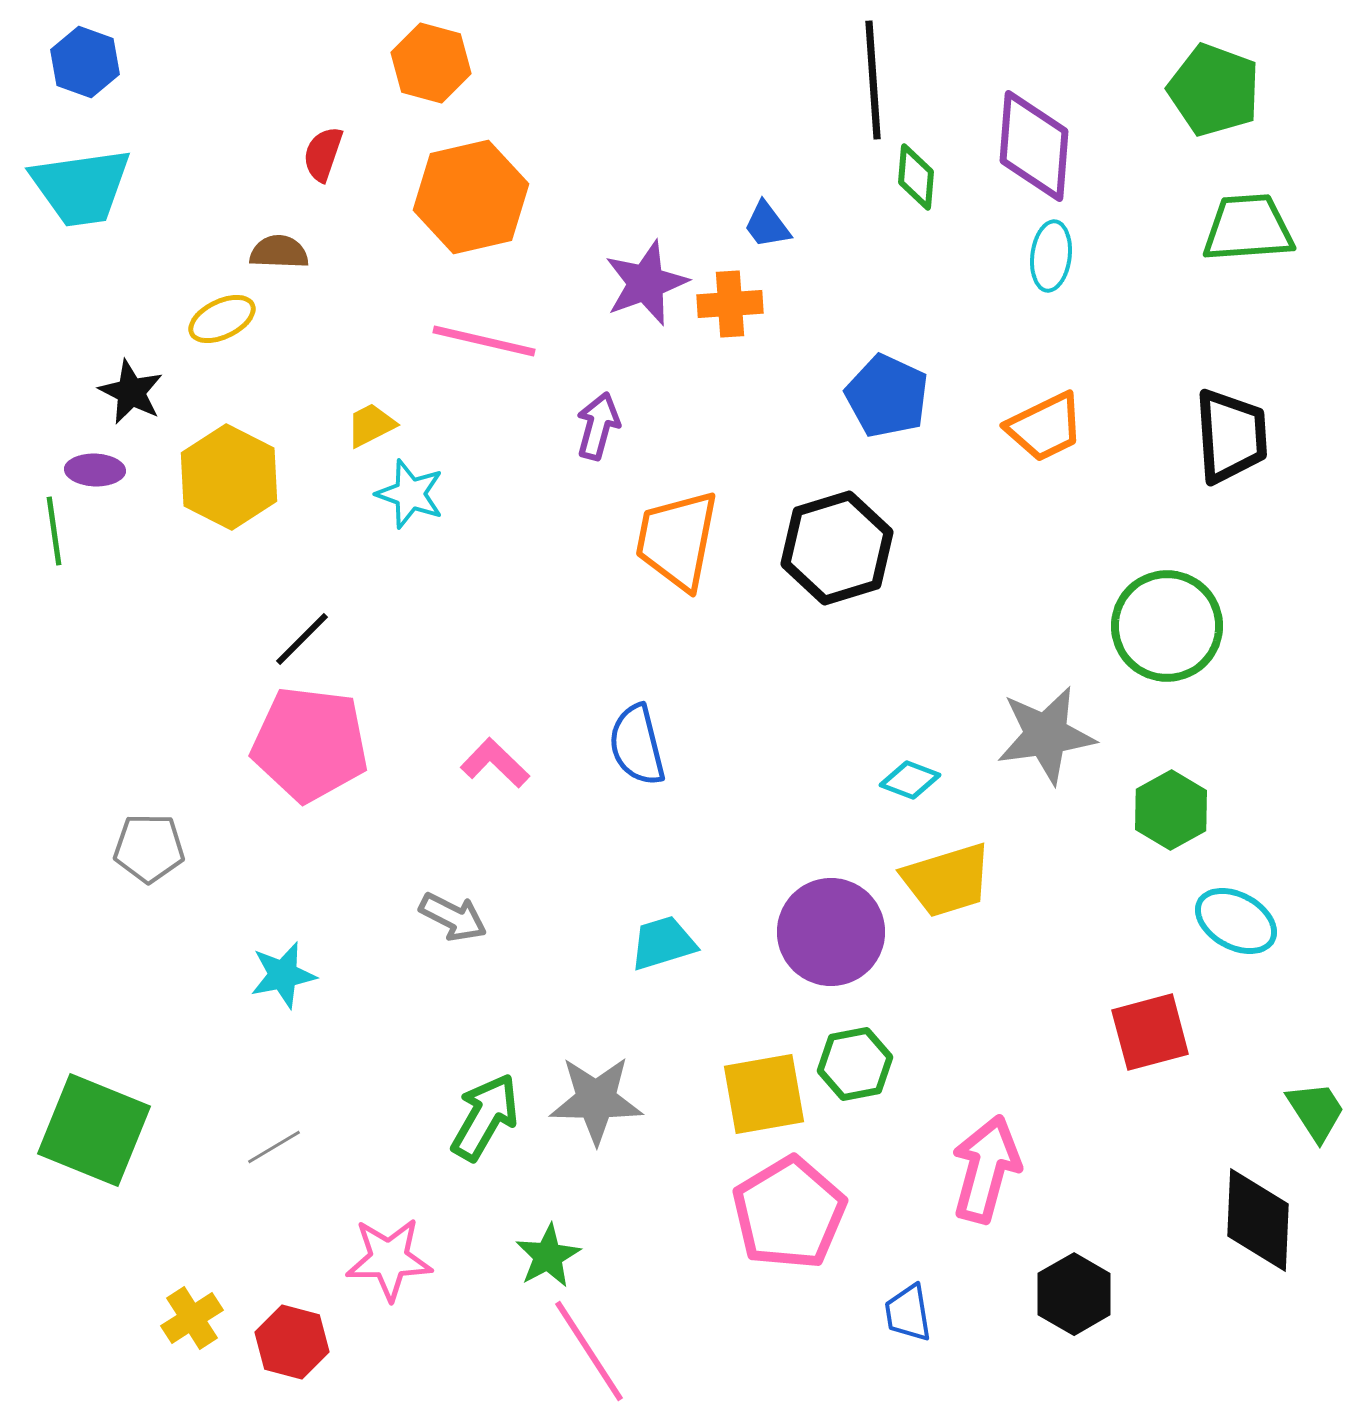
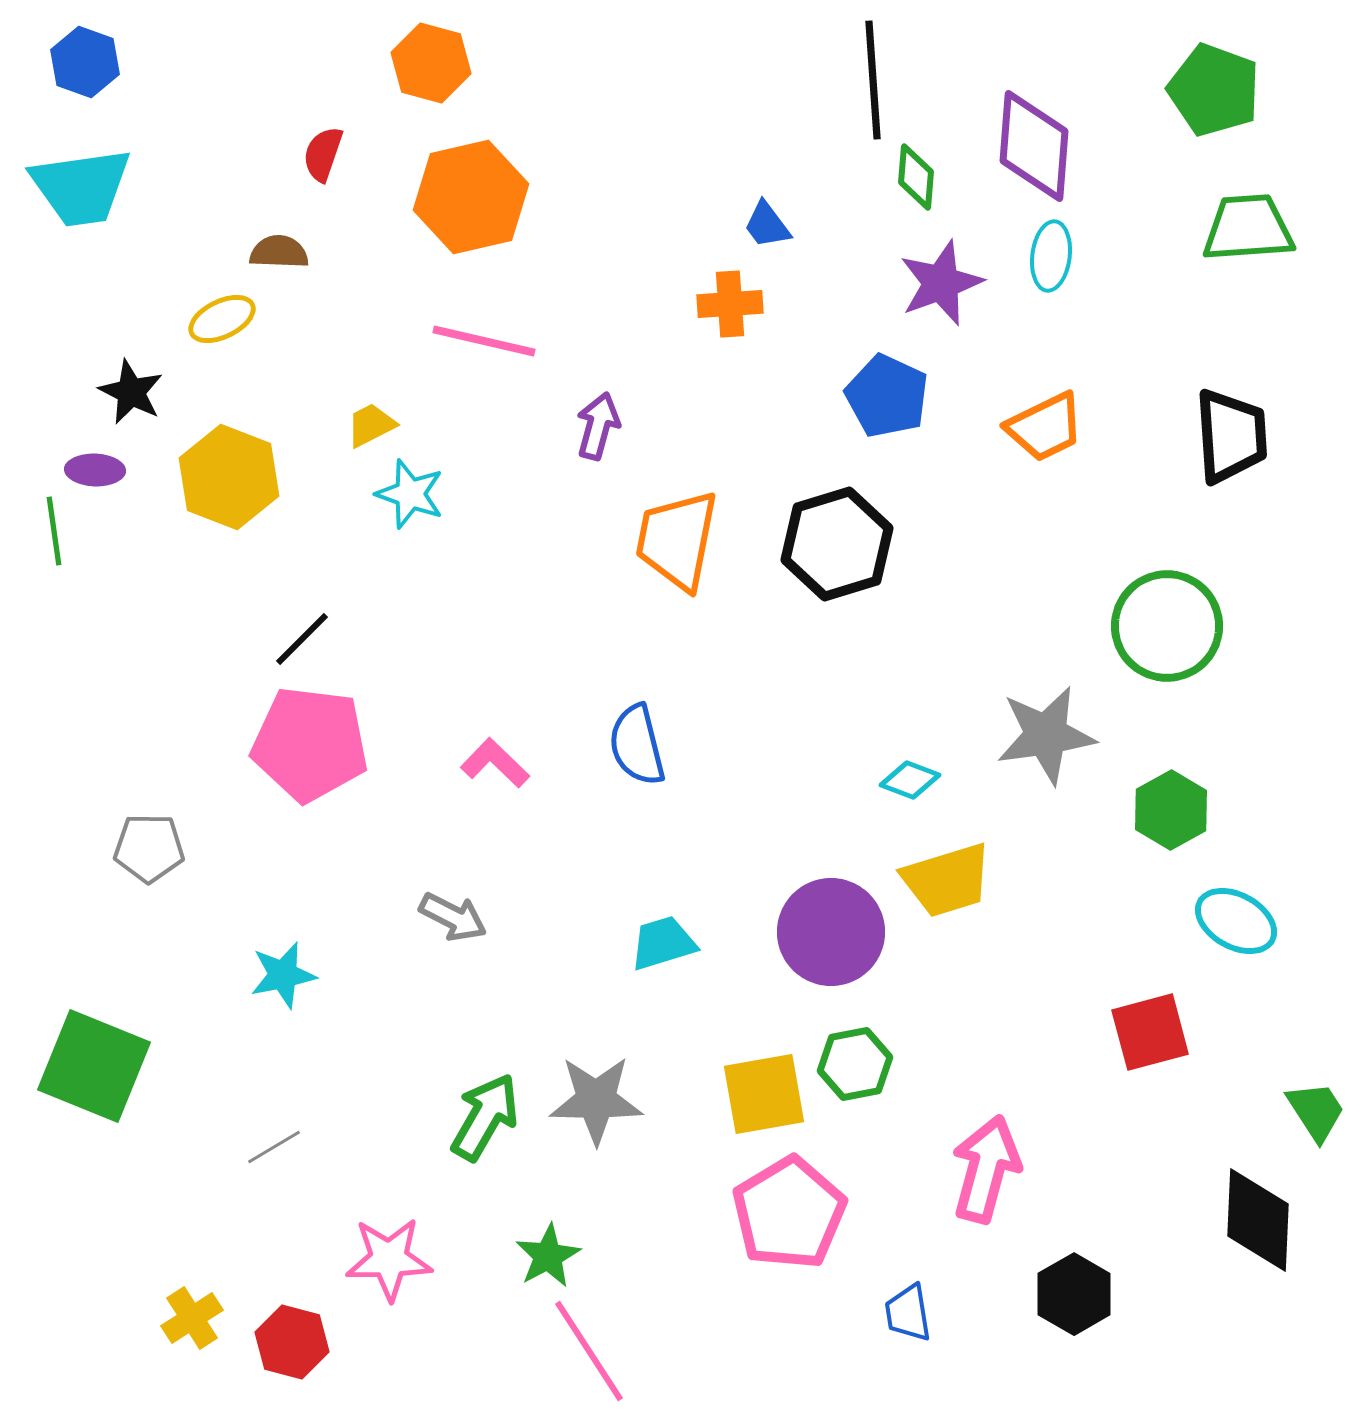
purple star at (646, 283): moved 295 px right
yellow hexagon at (229, 477): rotated 6 degrees counterclockwise
black hexagon at (837, 548): moved 4 px up
green square at (94, 1130): moved 64 px up
